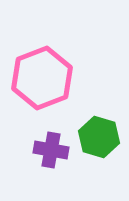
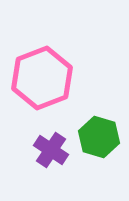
purple cross: rotated 24 degrees clockwise
